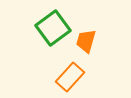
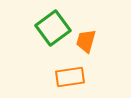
orange rectangle: rotated 40 degrees clockwise
